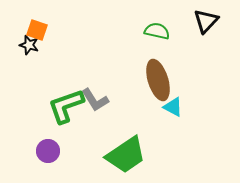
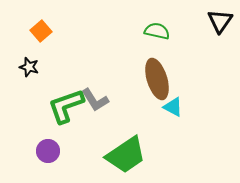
black triangle: moved 14 px right; rotated 8 degrees counterclockwise
orange square: moved 4 px right, 1 px down; rotated 30 degrees clockwise
black star: moved 22 px down
brown ellipse: moved 1 px left, 1 px up
